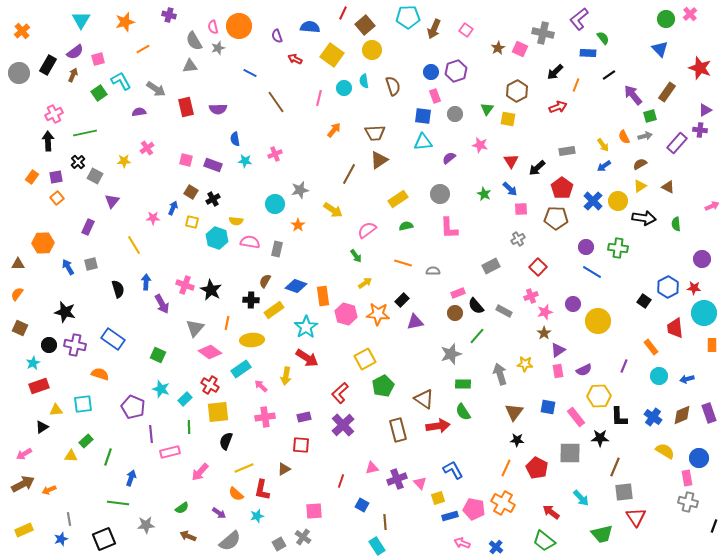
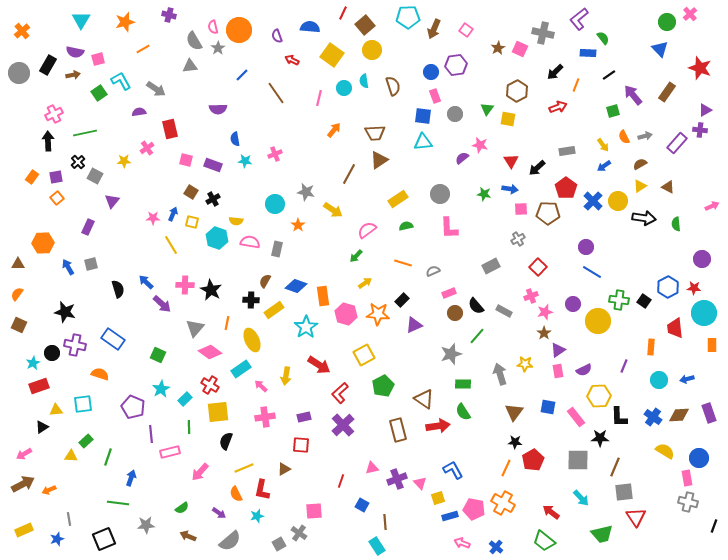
green circle at (666, 19): moved 1 px right, 3 px down
orange circle at (239, 26): moved 4 px down
gray star at (218, 48): rotated 16 degrees counterclockwise
purple semicircle at (75, 52): rotated 48 degrees clockwise
red arrow at (295, 59): moved 3 px left, 1 px down
purple hexagon at (456, 71): moved 6 px up; rotated 10 degrees clockwise
blue line at (250, 73): moved 8 px left, 2 px down; rotated 72 degrees counterclockwise
brown arrow at (73, 75): rotated 56 degrees clockwise
brown line at (276, 102): moved 9 px up
red rectangle at (186, 107): moved 16 px left, 22 px down
green square at (650, 116): moved 37 px left, 5 px up
purple semicircle at (449, 158): moved 13 px right
red pentagon at (562, 188): moved 4 px right
blue arrow at (510, 189): rotated 35 degrees counterclockwise
gray star at (300, 190): moved 6 px right, 2 px down; rotated 24 degrees clockwise
green star at (484, 194): rotated 16 degrees counterclockwise
blue arrow at (173, 208): moved 6 px down
brown pentagon at (556, 218): moved 8 px left, 5 px up
yellow line at (134, 245): moved 37 px right
green cross at (618, 248): moved 1 px right, 52 px down
green arrow at (356, 256): rotated 80 degrees clockwise
gray semicircle at (433, 271): rotated 24 degrees counterclockwise
blue arrow at (146, 282): rotated 49 degrees counterclockwise
pink cross at (185, 285): rotated 18 degrees counterclockwise
pink rectangle at (458, 293): moved 9 px left
purple arrow at (162, 304): rotated 18 degrees counterclockwise
purple triangle at (415, 322): moved 1 px left, 3 px down; rotated 12 degrees counterclockwise
brown square at (20, 328): moved 1 px left, 3 px up
yellow ellipse at (252, 340): rotated 70 degrees clockwise
black circle at (49, 345): moved 3 px right, 8 px down
orange rectangle at (651, 347): rotated 42 degrees clockwise
red arrow at (307, 358): moved 12 px right, 7 px down
yellow square at (365, 359): moved 1 px left, 4 px up
cyan circle at (659, 376): moved 4 px down
cyan star at (161, 389): rotated 24 degrees clockwise
brown diamond at (682, 415): moved 3 px left; rotated 20 degrees clockwise
black star at (517, 440): moved 2 px left, 2 px down
gray square at (570, 453): moved 8 px right, 7 px down
red pentagon at (537, 468): moved 4 px left, 8 px up; rotated 15 degrees clockwise
orange semicircle at (236, 494): rotated 21 degrees clockwise
gray cross at (303, 537): moved 4 px left, 4 px up
blue star at (61, 539): moved 4 px left
